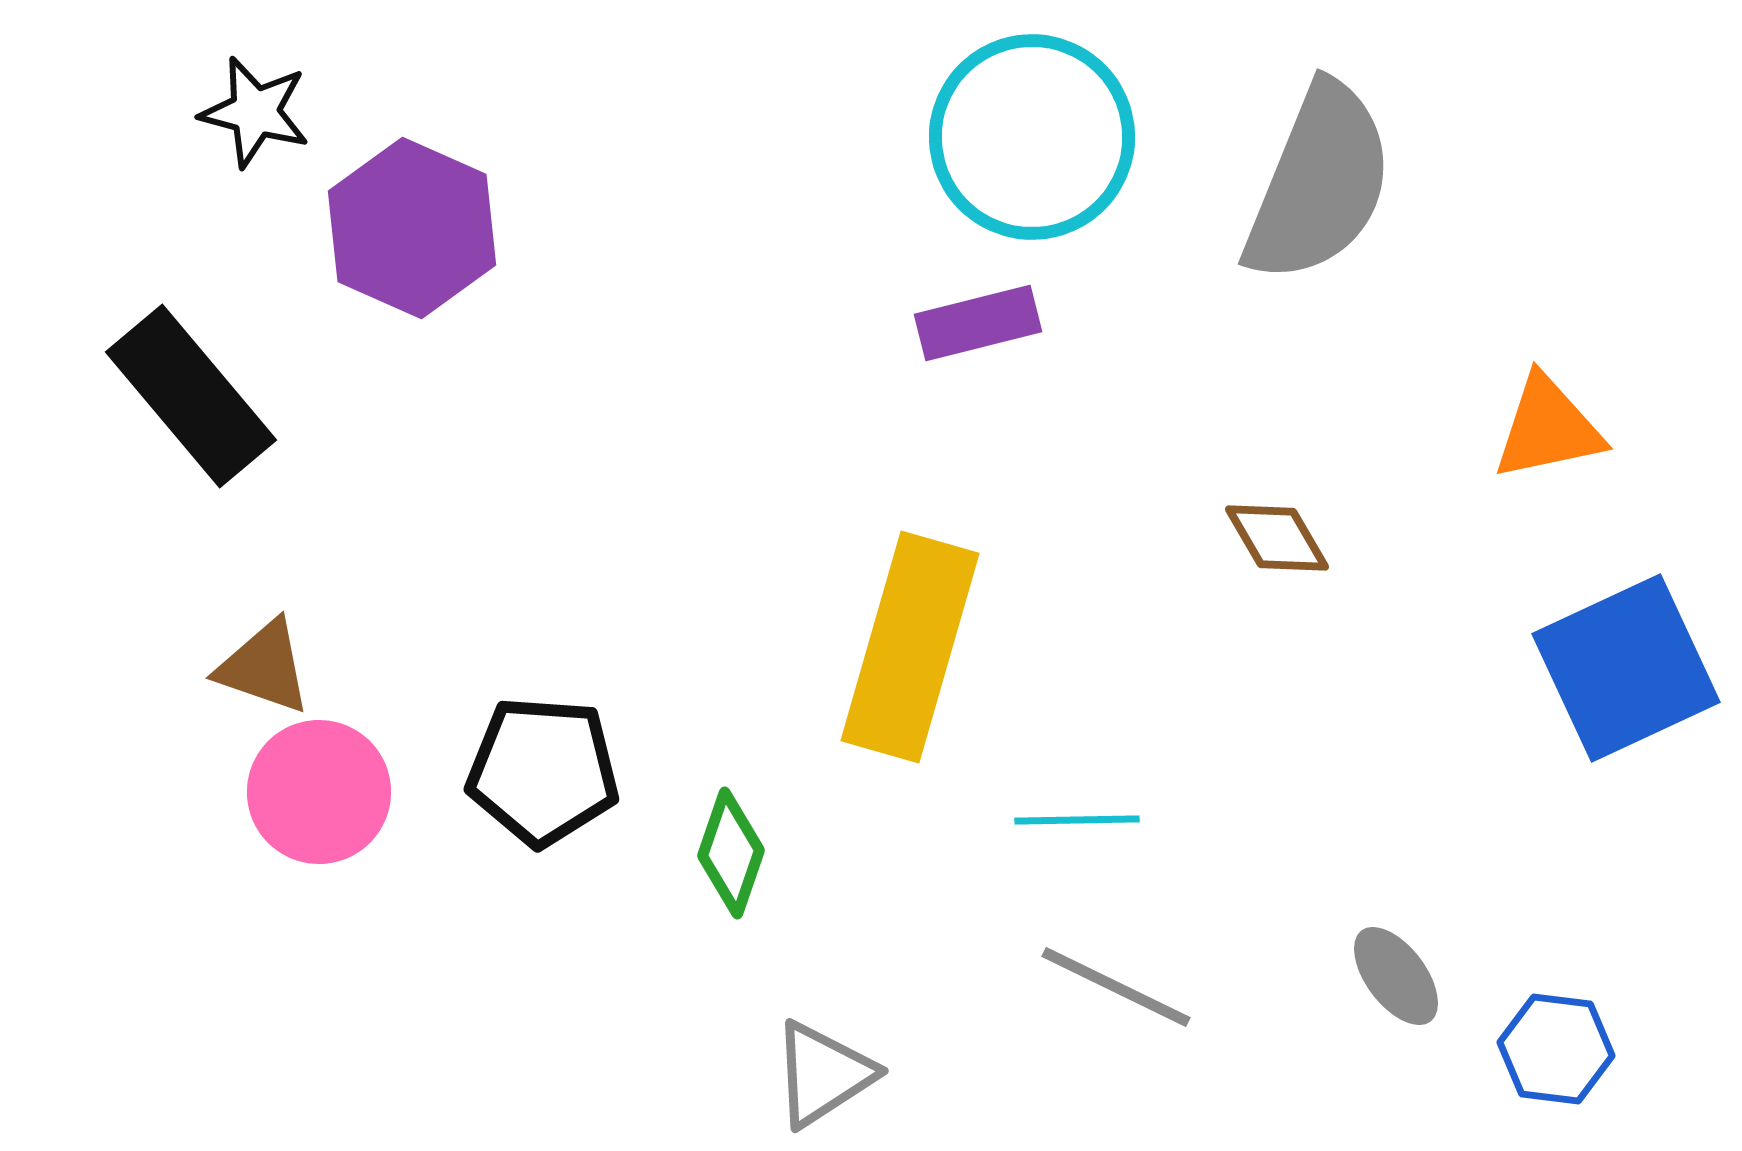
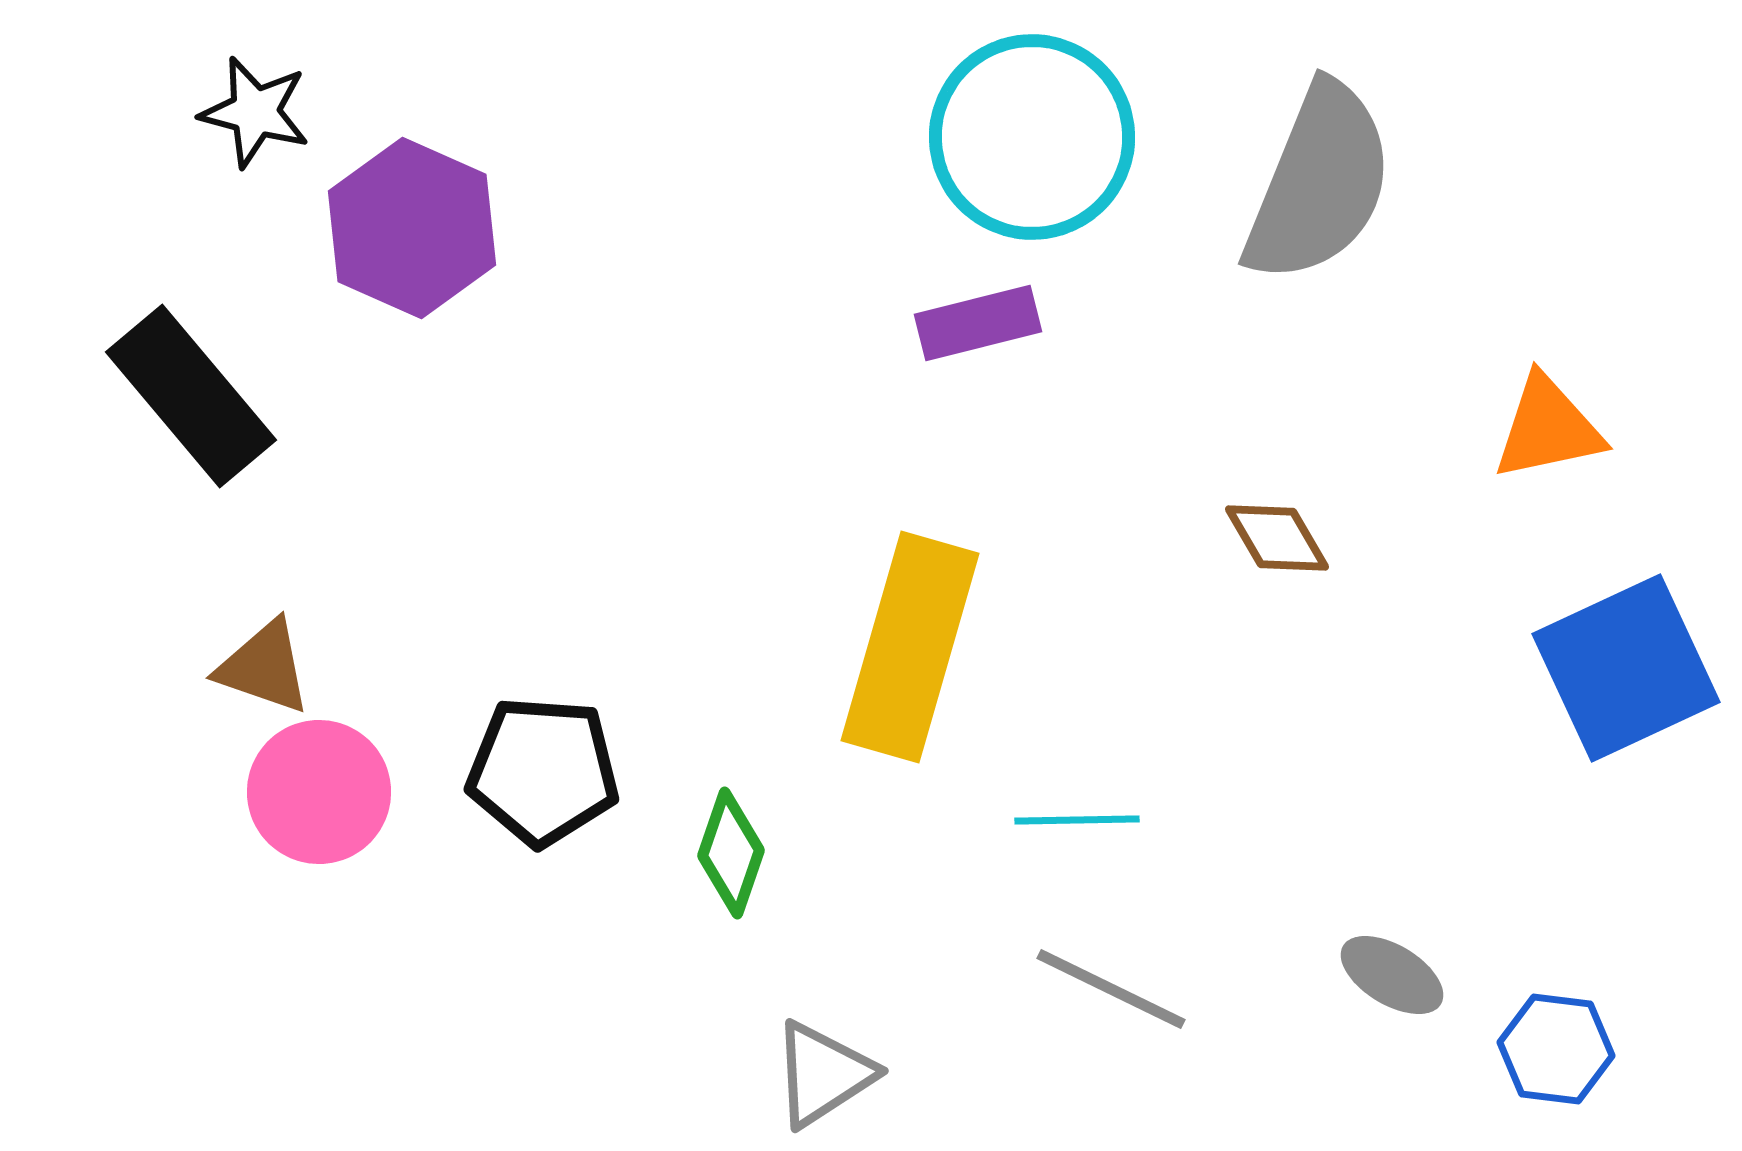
gray ellipse: moved 4 px left, 1 px up; rotated 22 degrees counterclockwise
gray line: moved 5 px left, 2 px down
